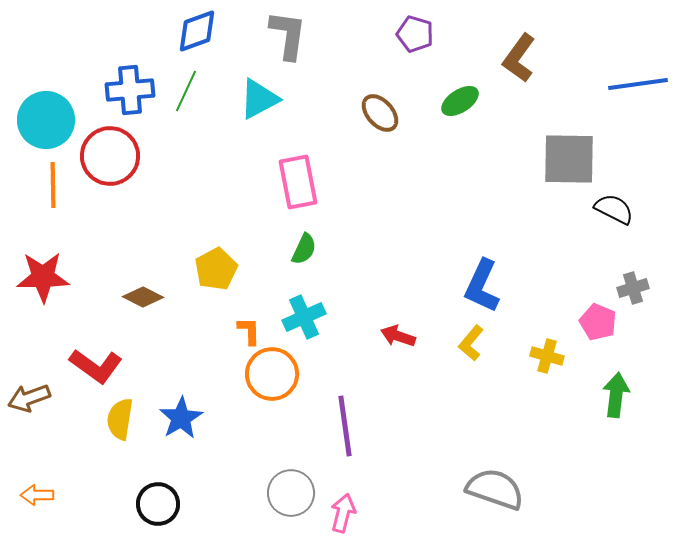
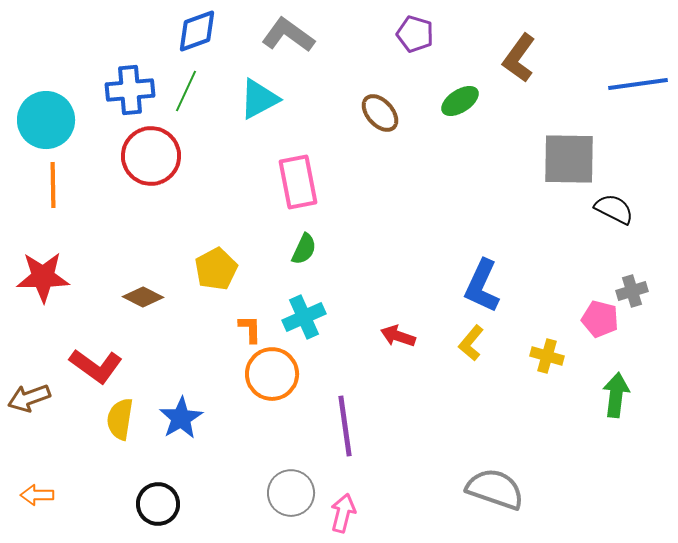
gray L-shape: rotated 62 degrees counterclockwise
red circle: moved 41 px right
gray cross: moved 1 px left, 3 px down
pink pentagon: moved 2 px right, 3 px up; rotated 9 degrees counterclockwise
orange L-shape: moved 1 px right, 2 px up
